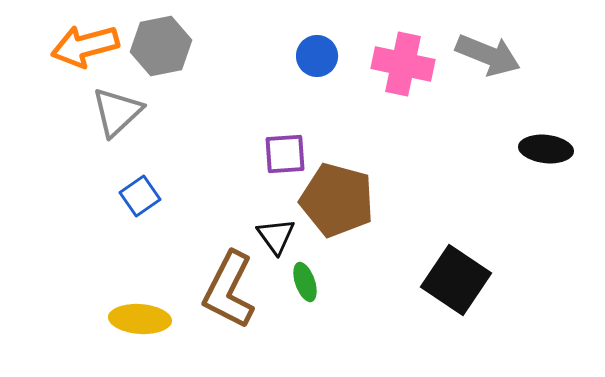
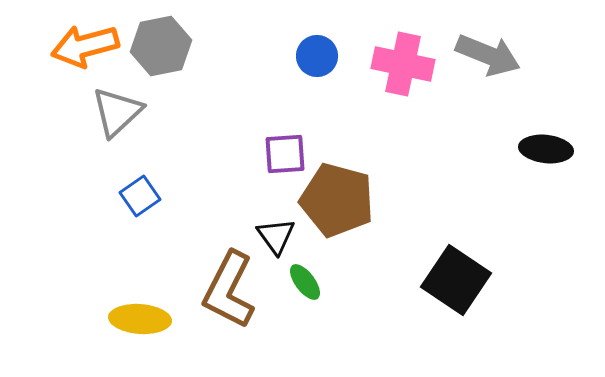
green ellipse: rotated 18 degrees counterclockwise
